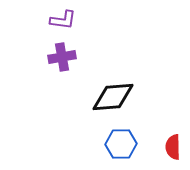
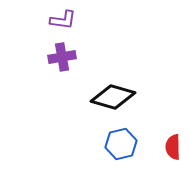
black diamond: rotated 21 degrees clockwise
blue hexagon: rotated 12 degrees counterclockwise
